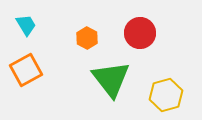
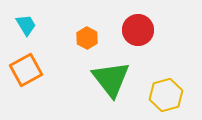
red circle: moved 2 px left, 3 px up
